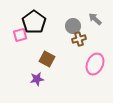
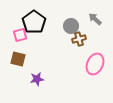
gray circle: moved 2 px left
brown square: moved 29 px left; rotated 14 degrees counterclockwise
